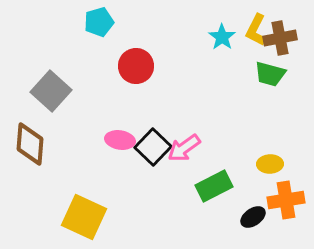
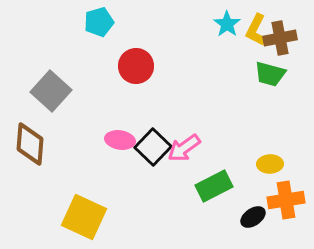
cyan star: moved 5 px right, 13 px up
